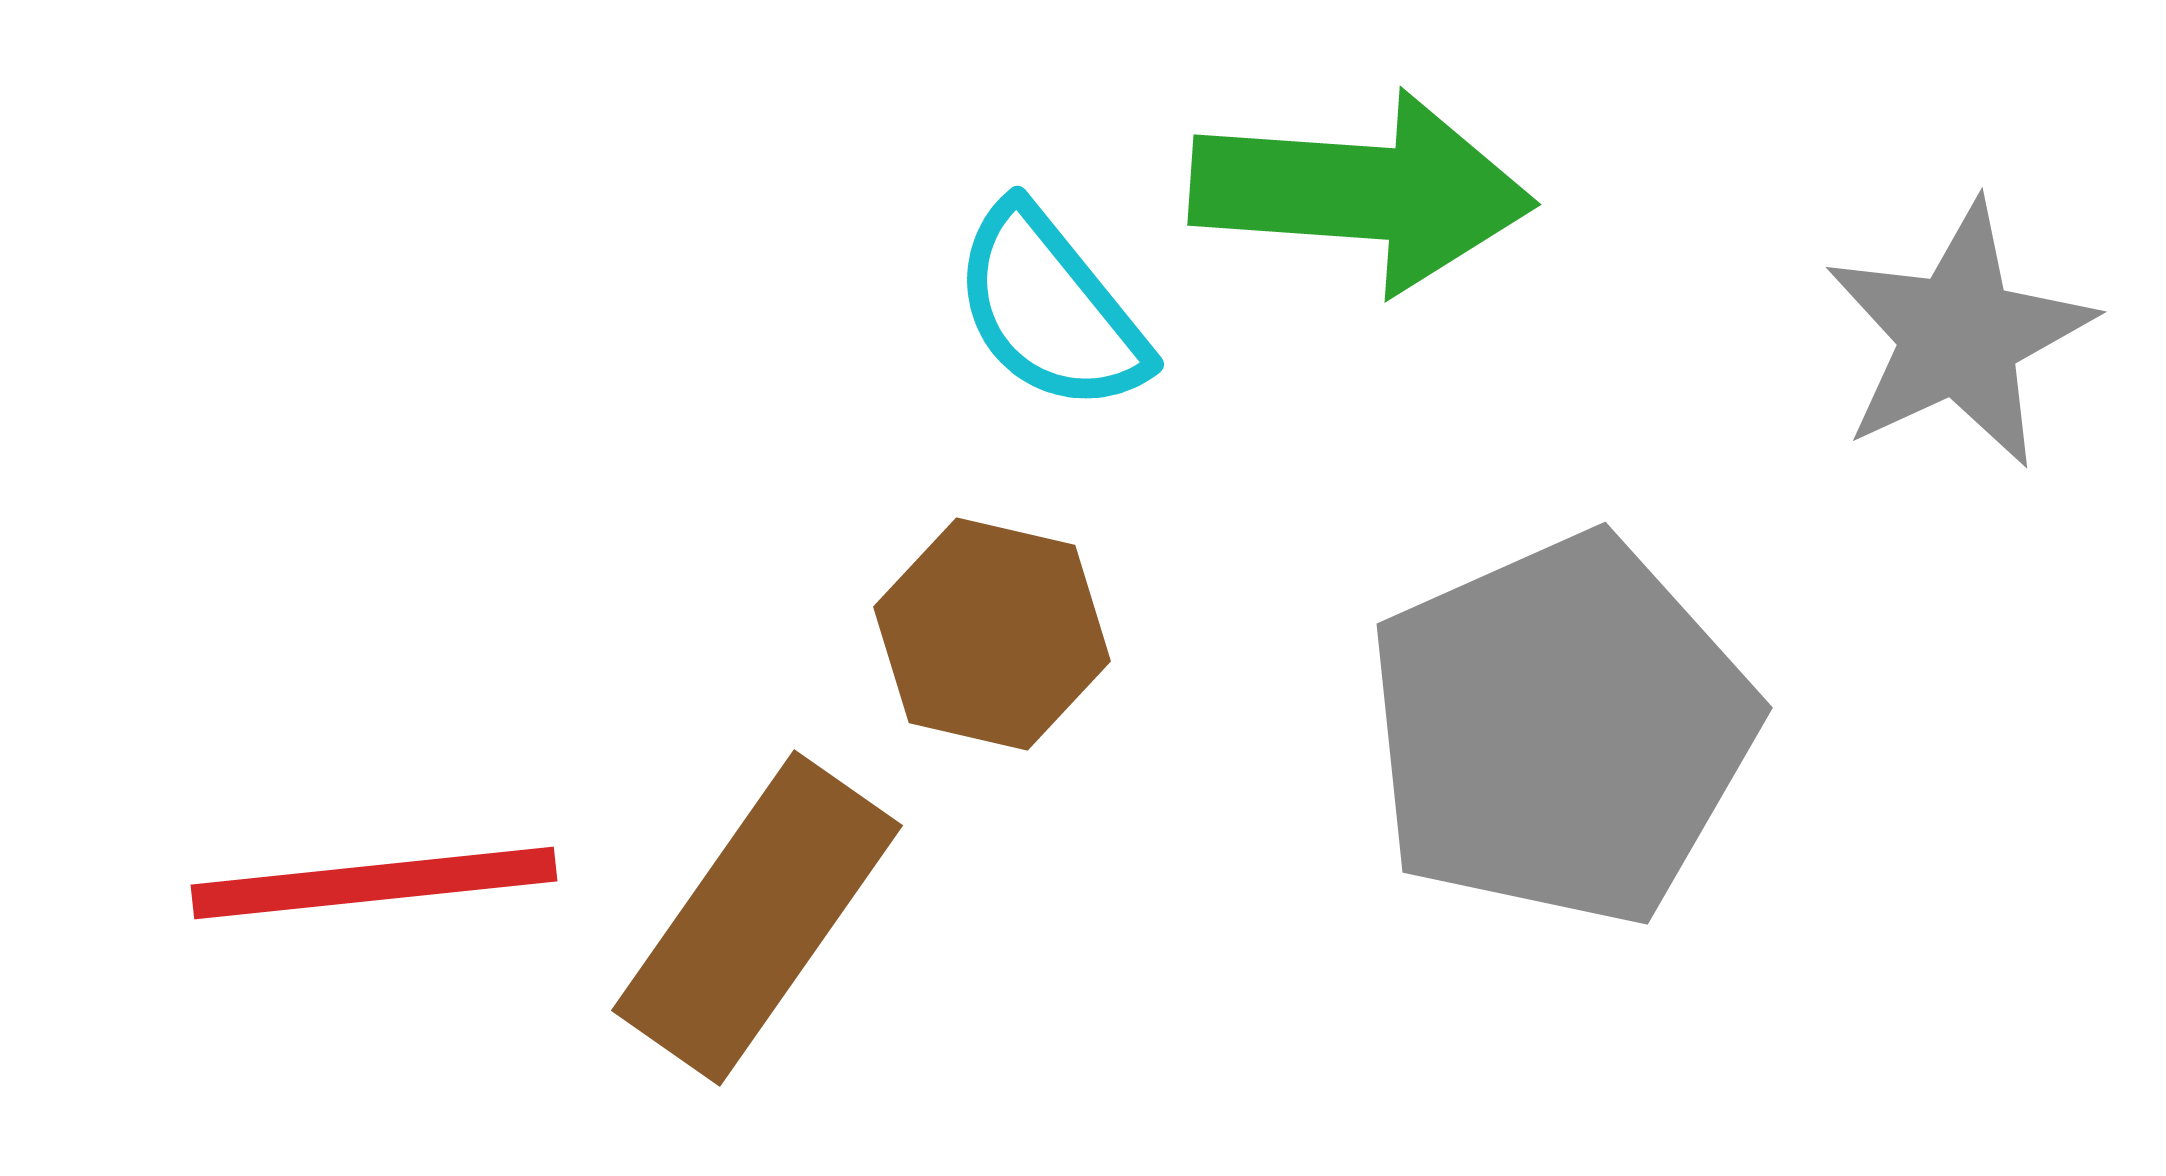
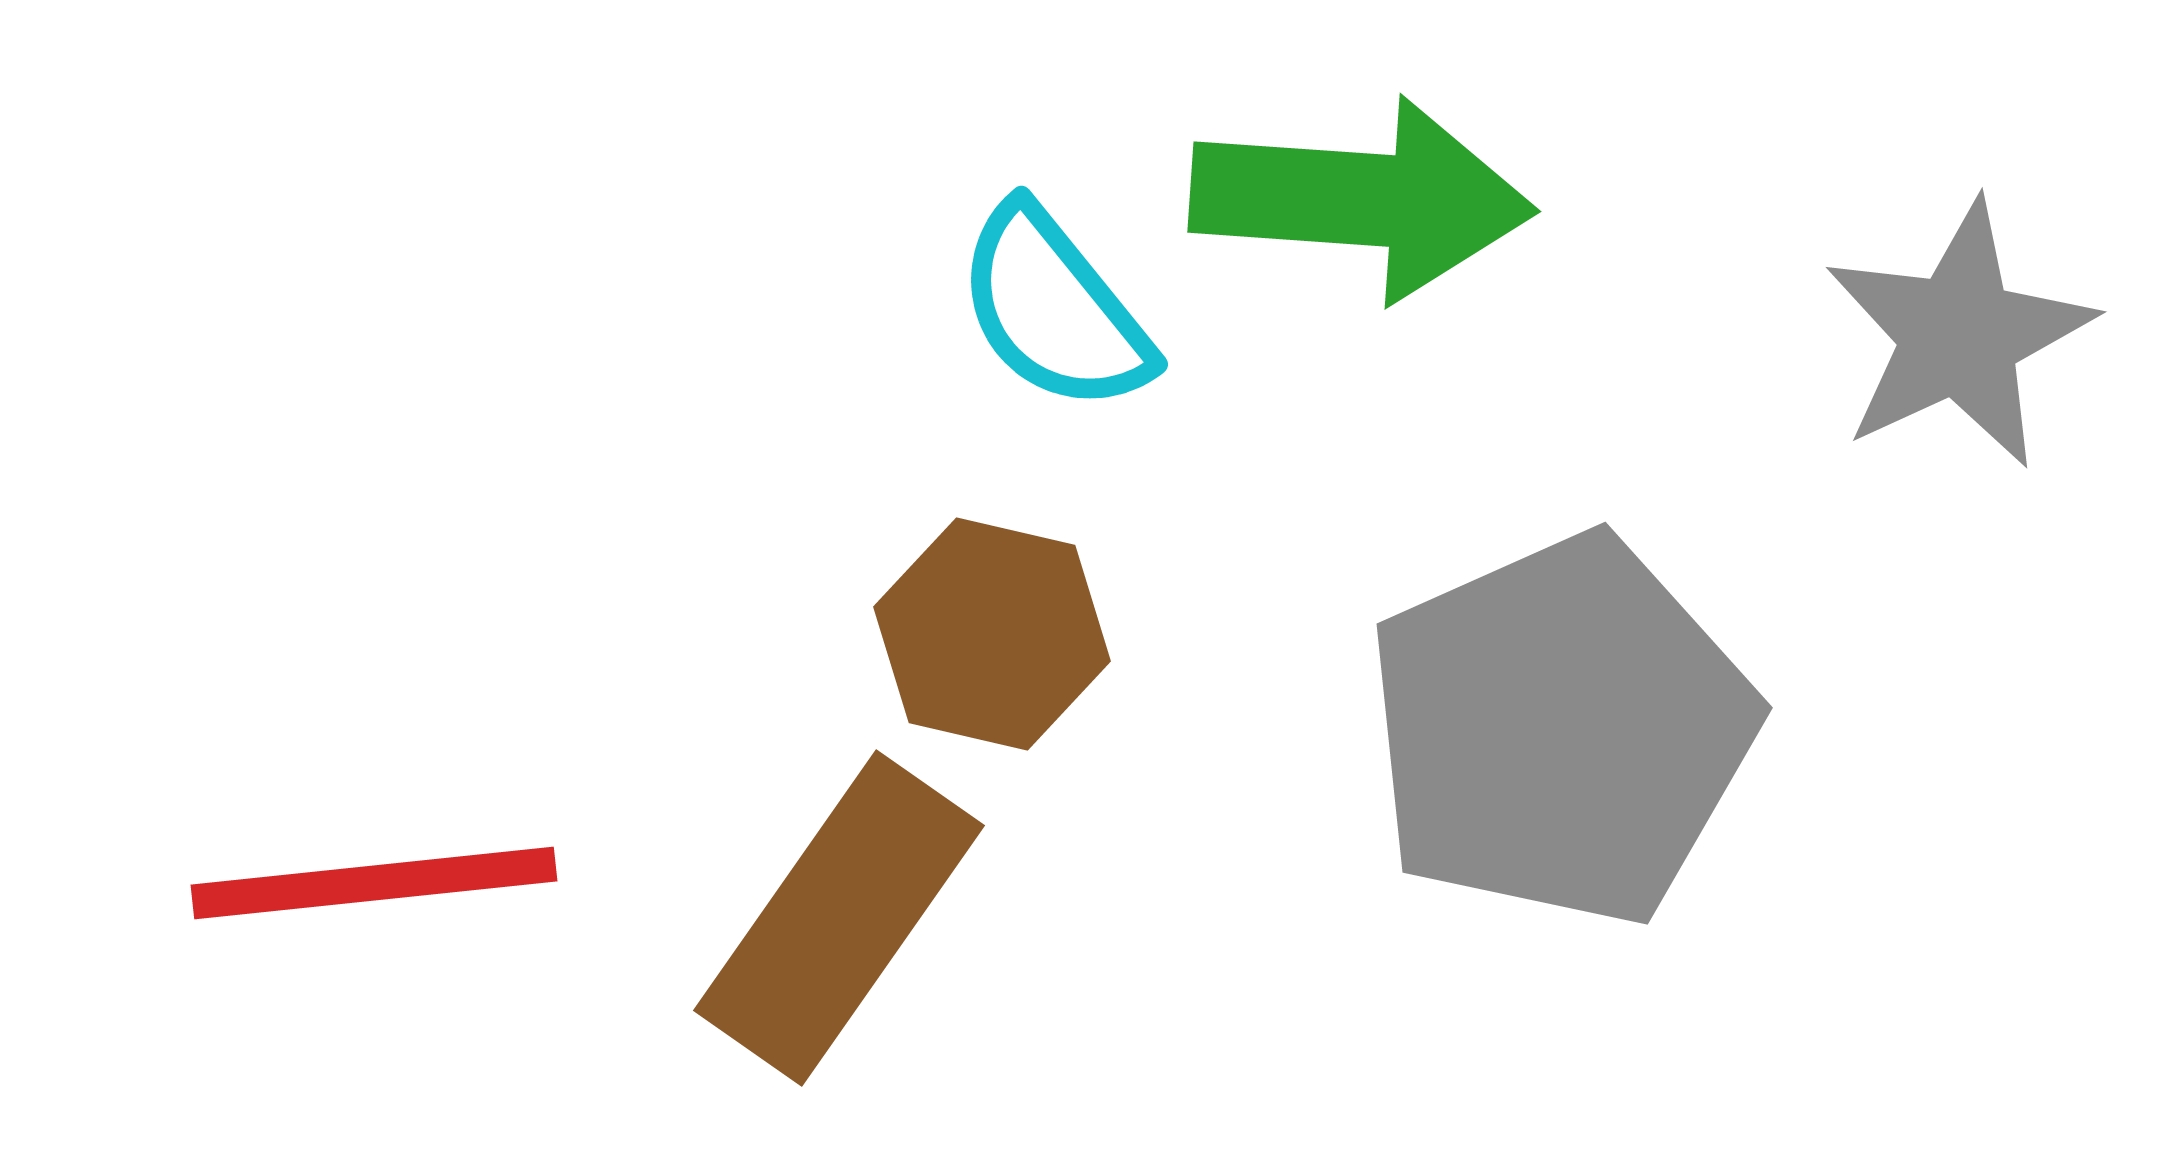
green arrow: moved 7 px down
cyan semicircle: moved 4 px right
brown rectangle: moved 82 px right
